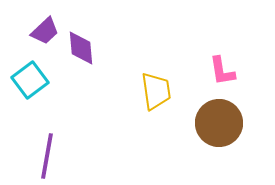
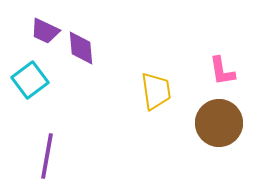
purple trapezoid: rotated 68 degrees clockwise
